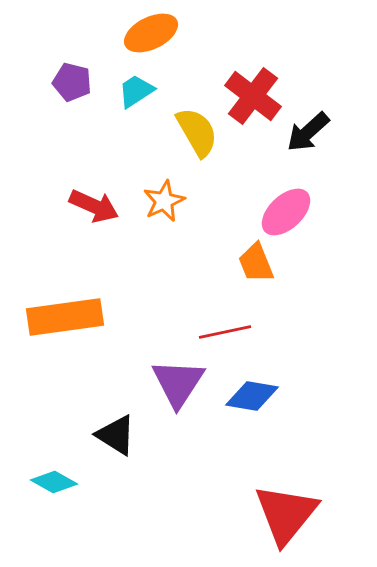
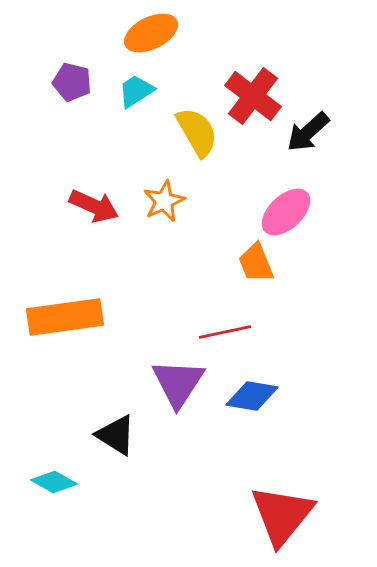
red triangle: moved 4 px left, 1 px down
